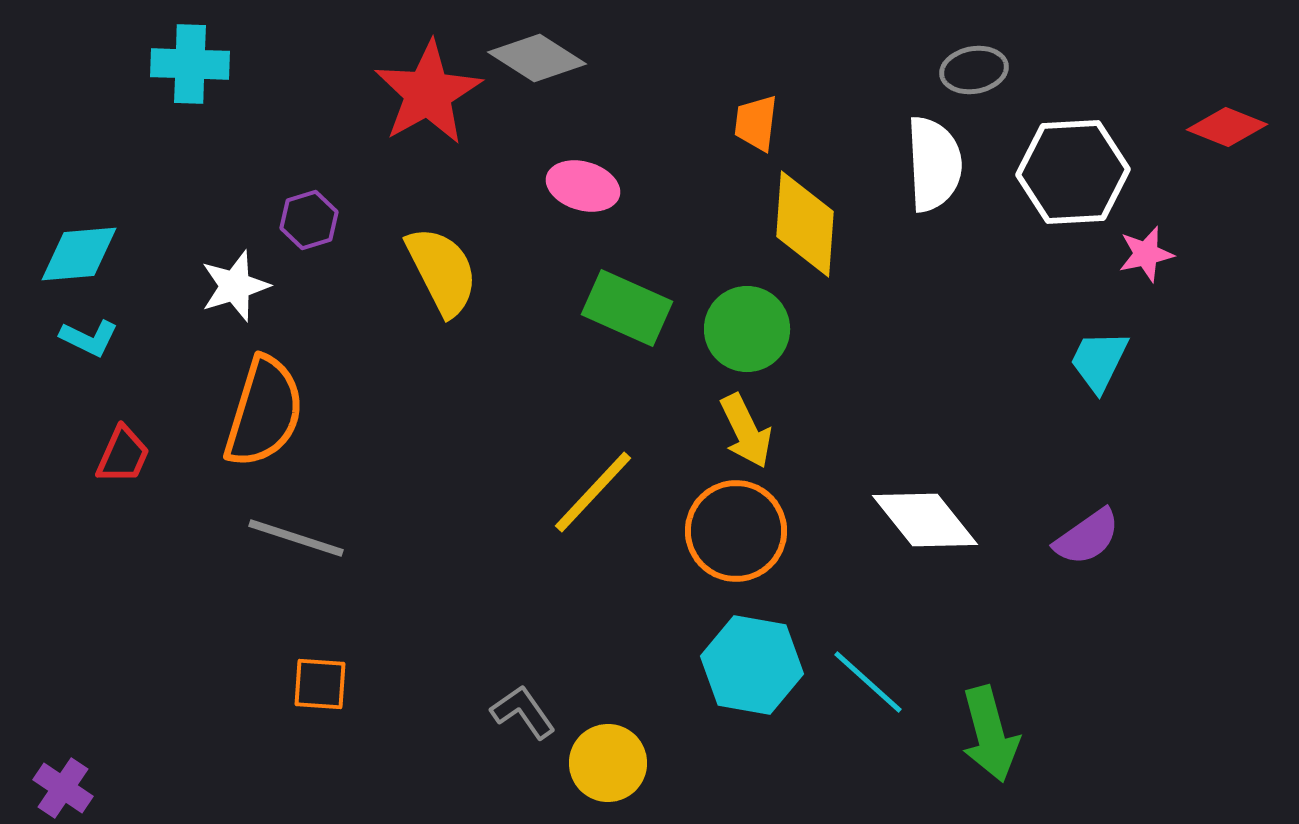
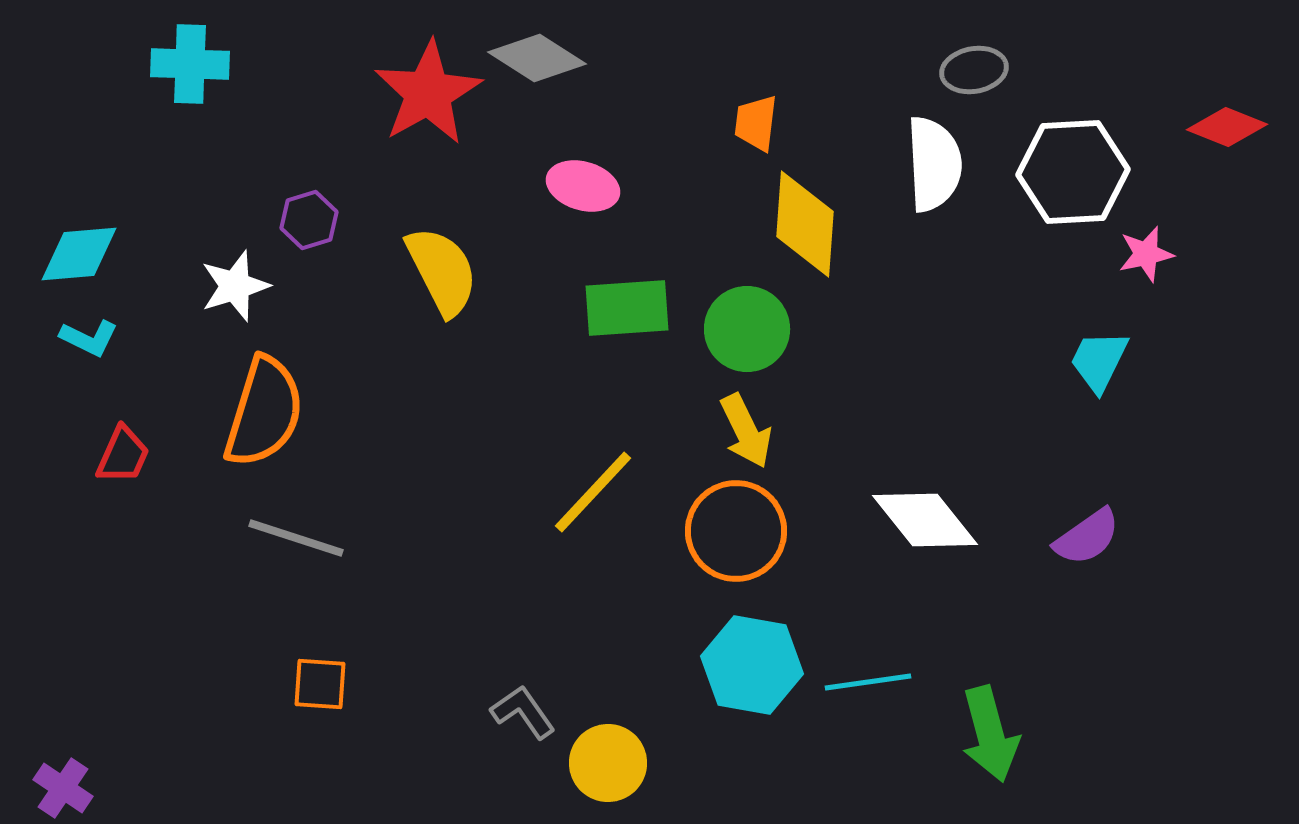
green rectangle: rotated 28 degrees counterclockwise
cyan line: rotated 50 degrees counterclockwise
